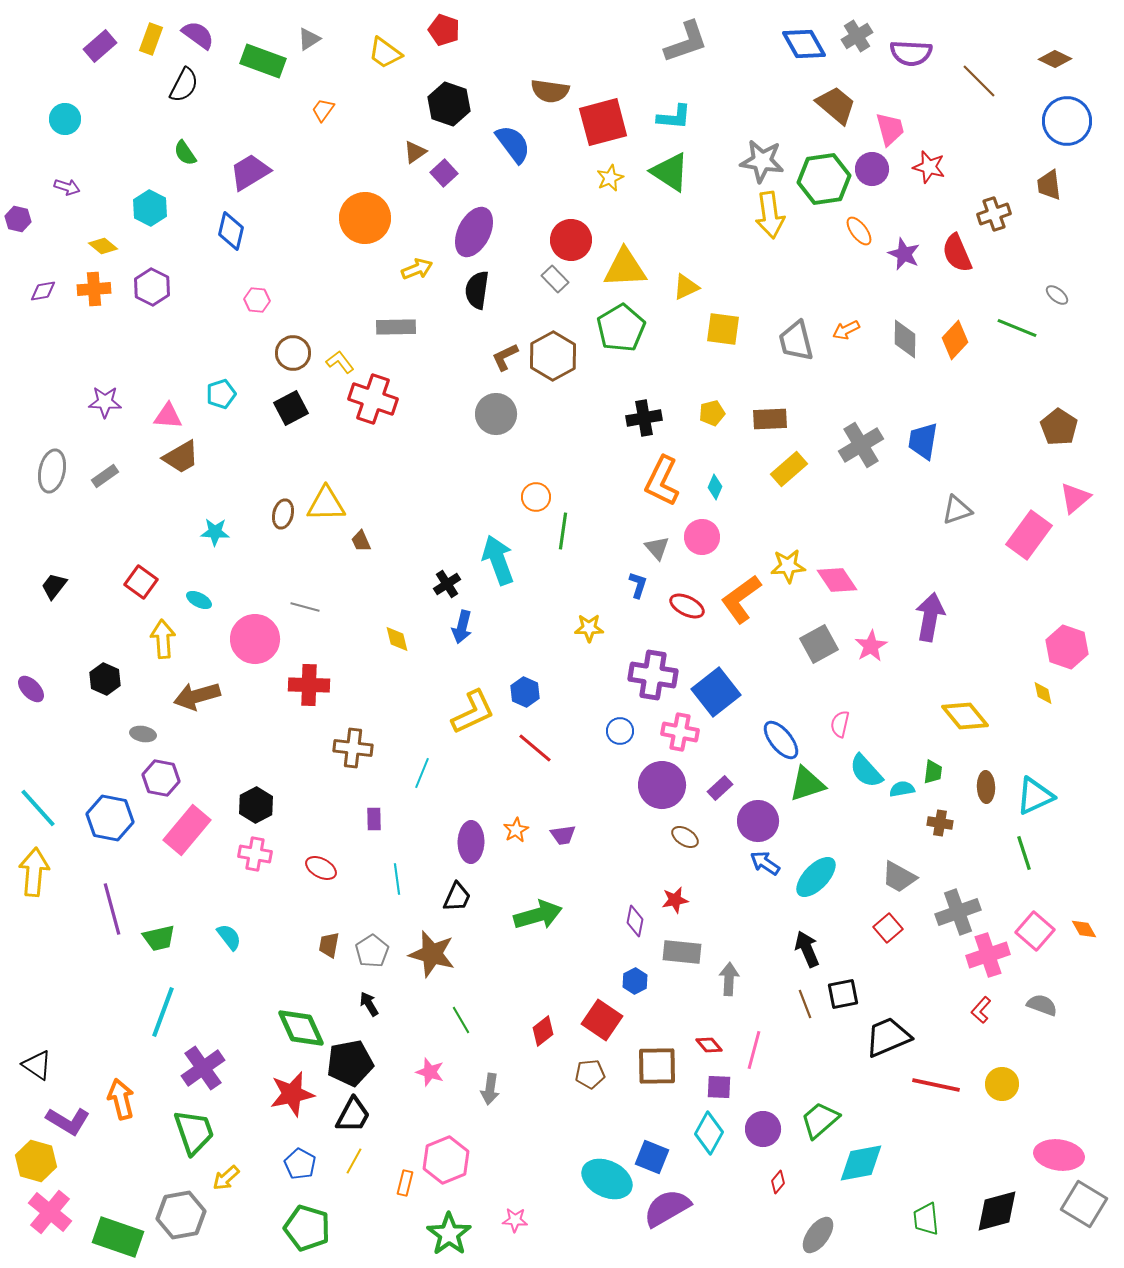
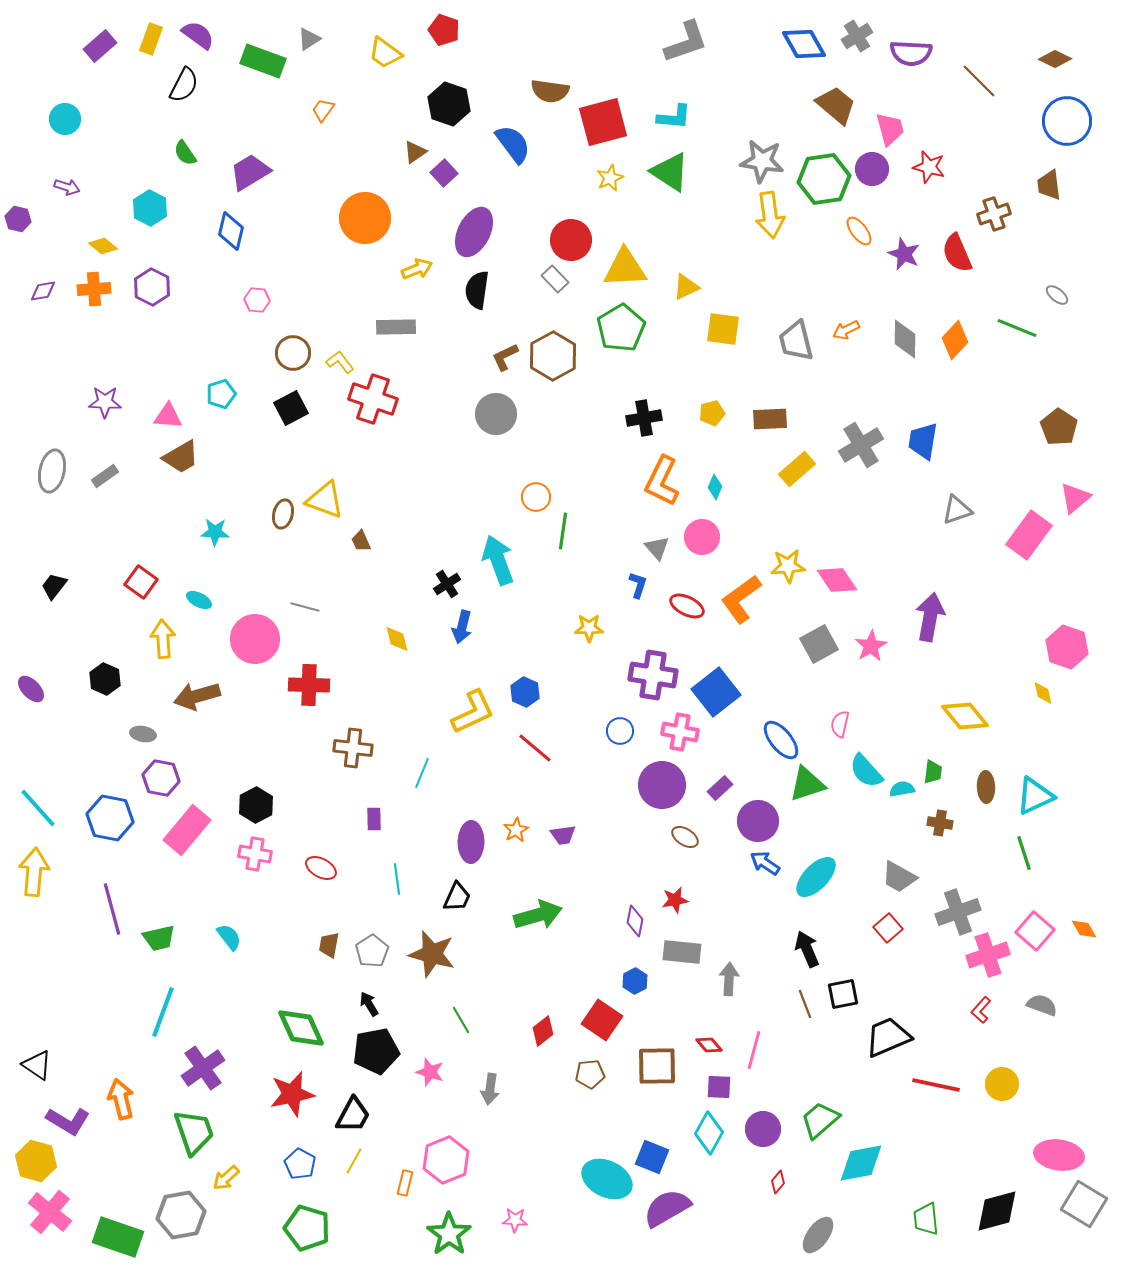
yellow rectangle at (789, 469): moved 8 px right
yellow triangle at (326, 504): moved 1 px left, 4 px up; rotated 21 degrees clockwise
black pentagon at (350, 1063): moved 26 px right, 12 px up
